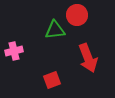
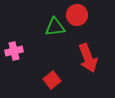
green triangle: moved 3 px up
red square: rotated 18 degrees counterclockwise
